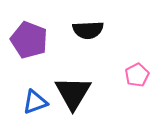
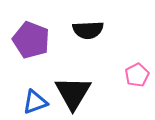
purple pentagon: moved 2 px right
